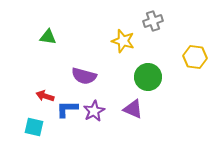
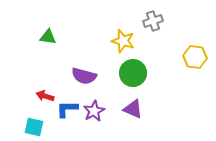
green circle: moved 15 px left, 4 px up
